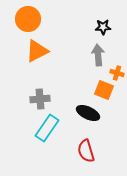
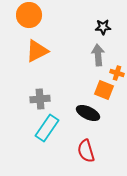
orange circle: moved 1 px right, 4 px up
